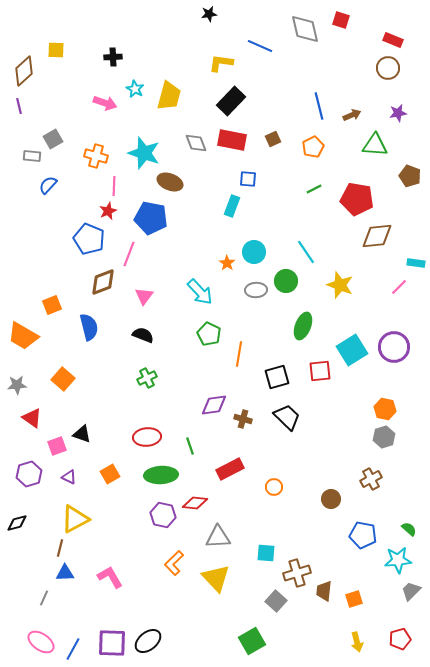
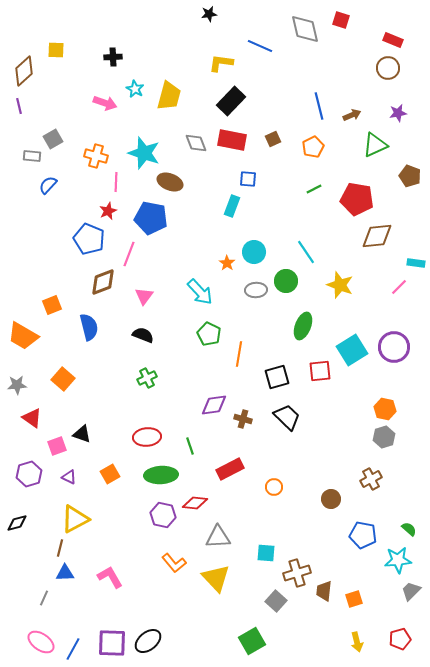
green triangle at (375, 145): rotated 28 degrees counterclockwise
pink line at (114, 186): moved 2 px right, 4 px up
orange L-shape at (174, 563): rotated 85 degrees counterclockwise
